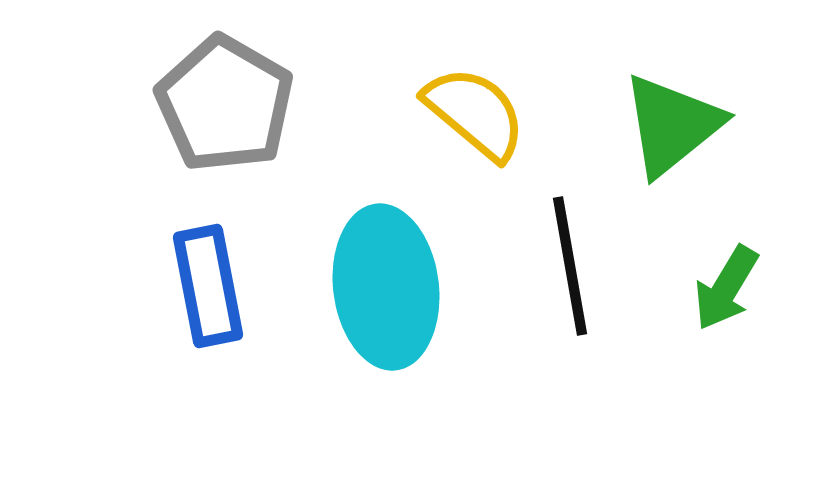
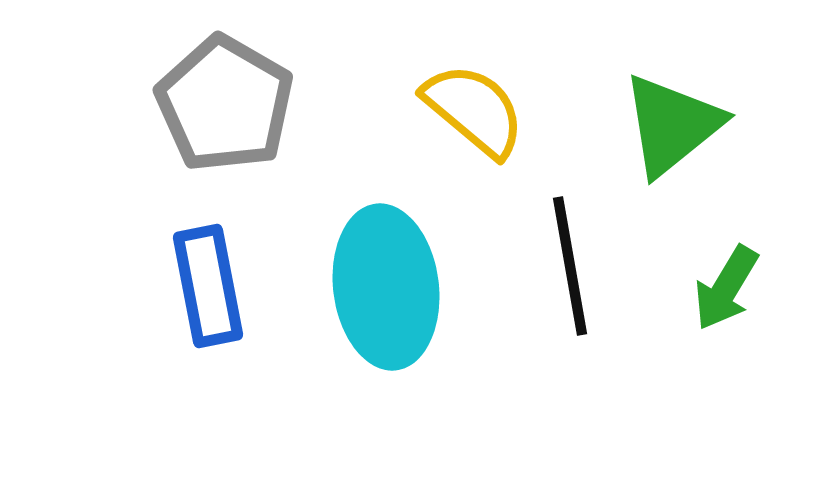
yellow semicircle: moved 1 px left, 3 px up
